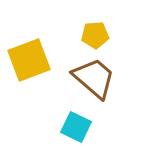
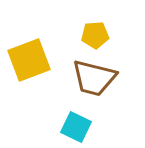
brown trapezoid: rotated 153 degrees clockwise
